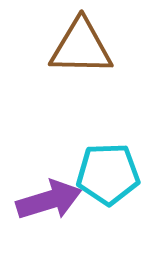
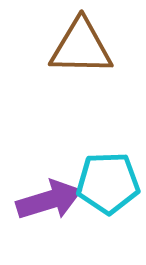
cyan pentagon: moved 9 px down
